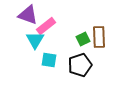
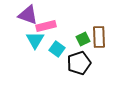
pink rectangle: rotated 24 degrees clockwise
cyan square: moved 8 px right, 11 px up; rotated 28 degrees clockwise
black pentagon: moved 1 px left, 2 px up
